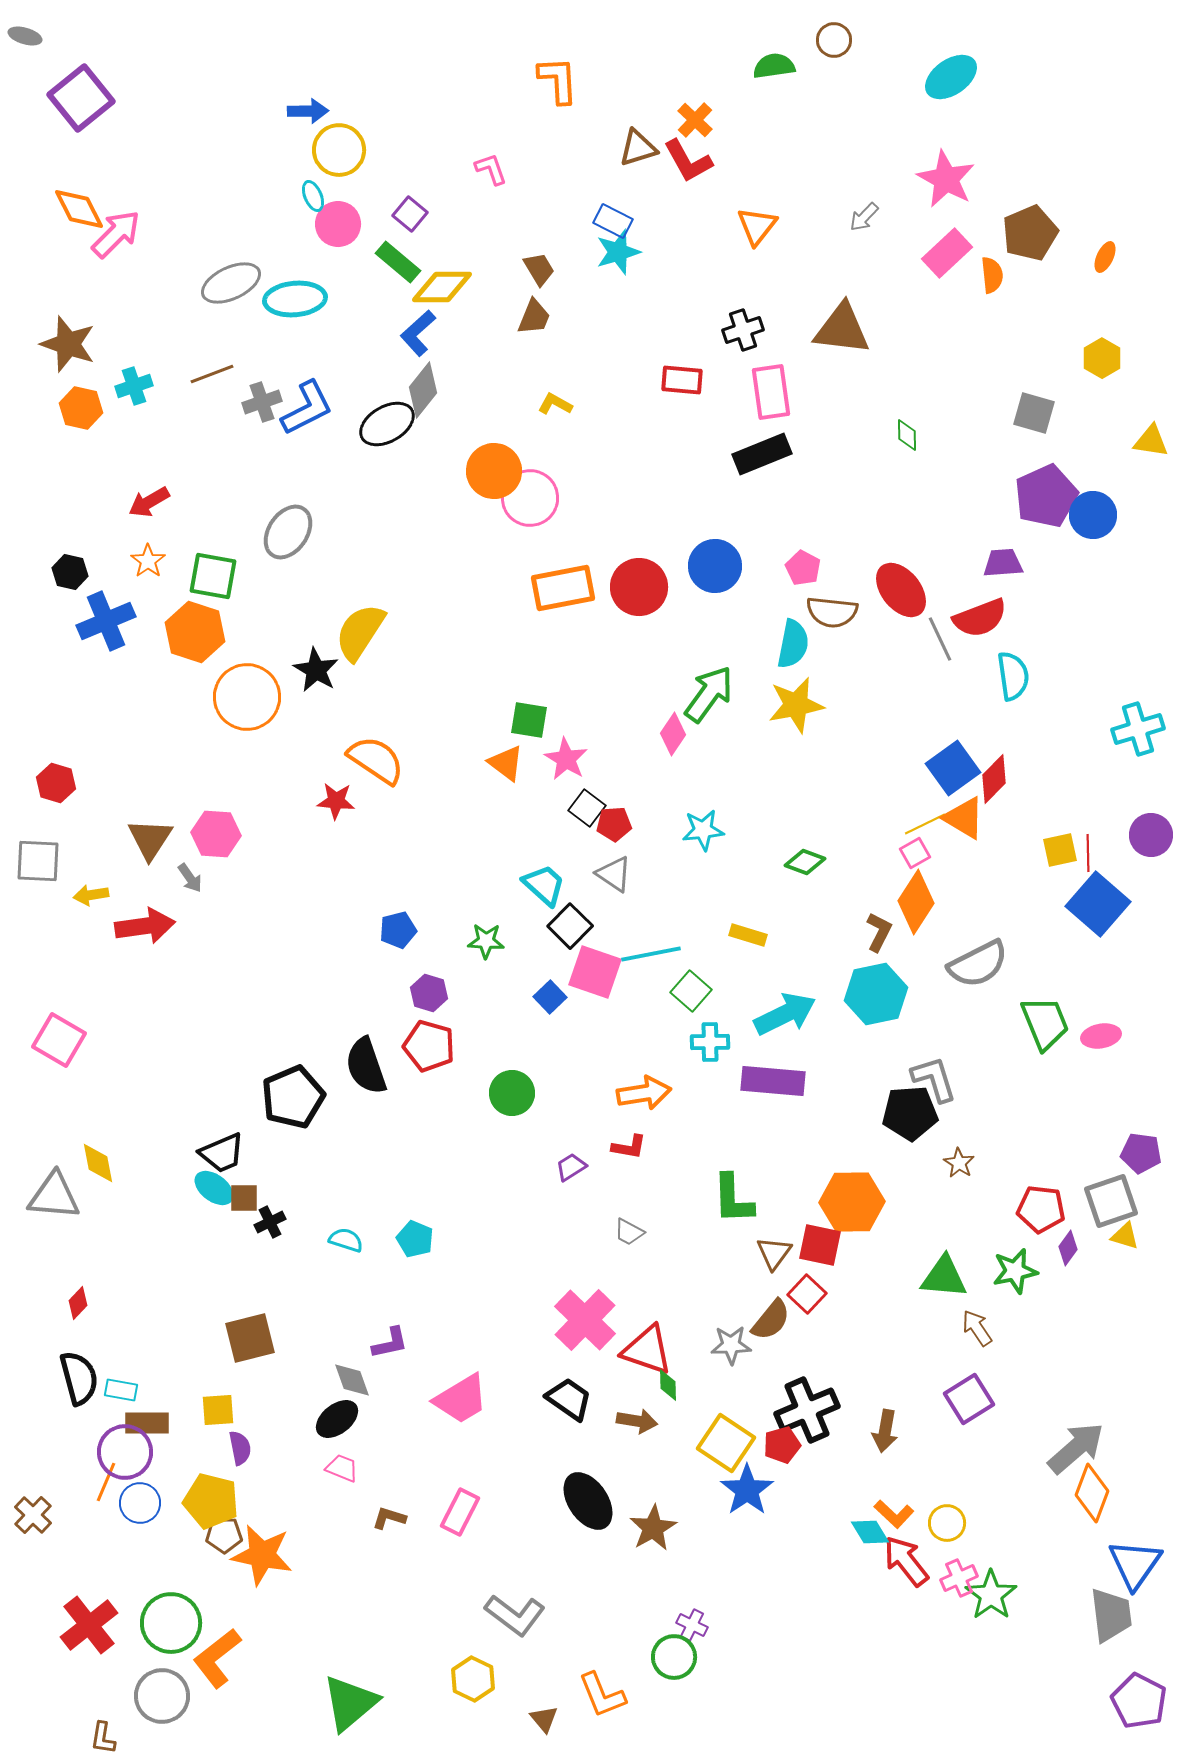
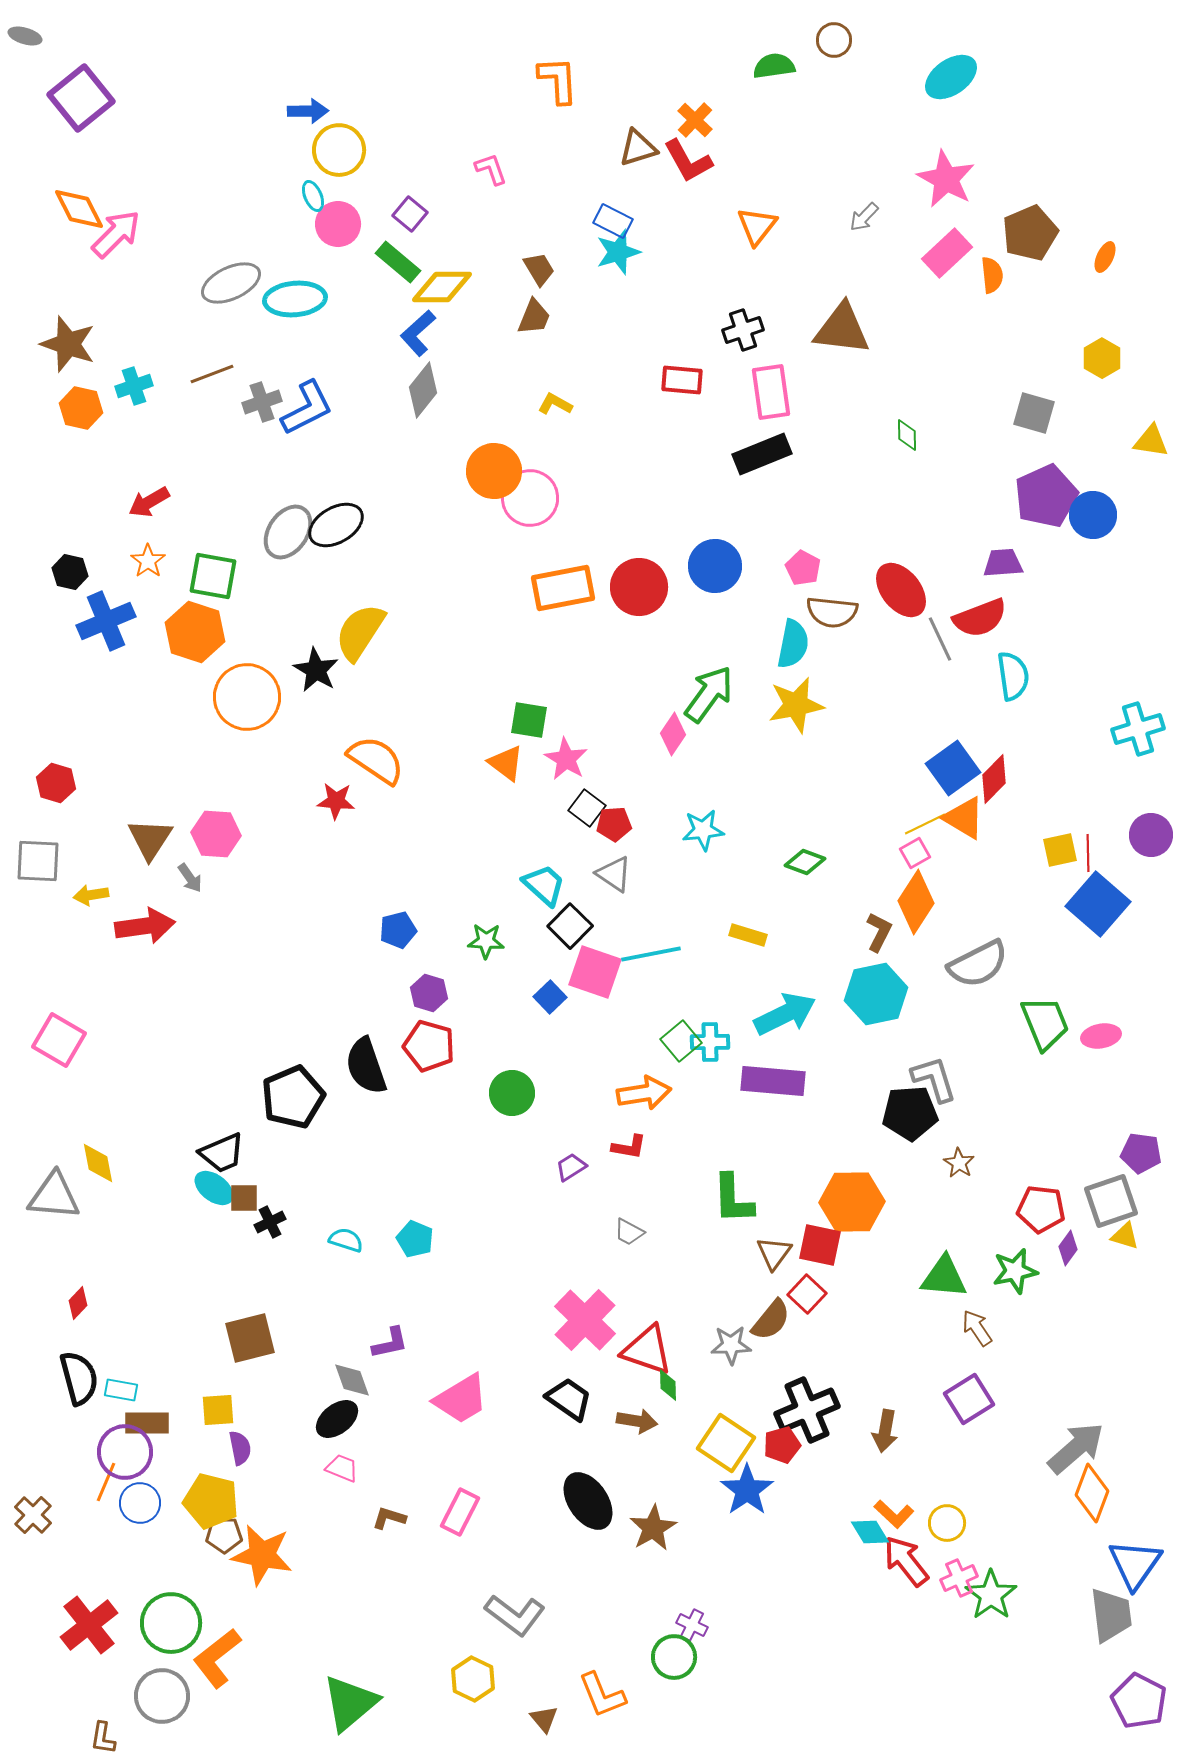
black ellipse at (387, 424): moved 51 px left, 101 px down
green square at (691, 991): moved 10 px left, 50 px down; rotated 9 degrees clockwise
